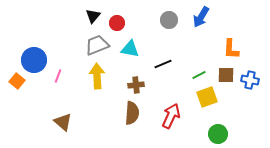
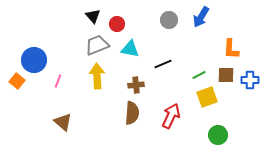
black triangle: rotated 21 degrees counterclockwise
red circle: moved 1 px down
pink line: moved 5 px down
blue cross: rotated 12 degrees counterclockwise
green circle: moved 1 px down
